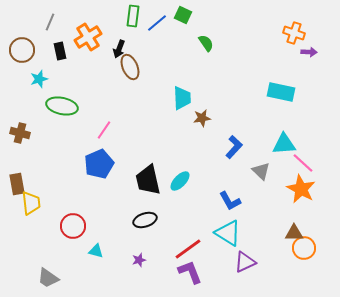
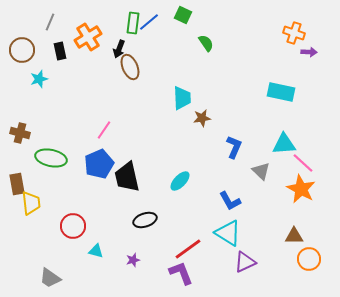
green rectangle at (133, 16): moved 7 px down
blue line at (157, 23): moved 8 px left, 1 px up
green ellipse at (62, 106): moved 11 px left, 52 px down
blue L-shape at (234, 147): rotated 20 degrees counterclockwise
black trapezoid at (148, 180): moved 21 px left, 3 px up
brown triangle at (294, 233): moved 3 px down
orange circle at (304, 248): moved 5 px right, 11 px down
purple star at (139, 260): moved 6 px left
purple L-shape at (190, 272): moved 9 px left, 1 px down
gray trapezoid at (48, 278): moved 2 px right
